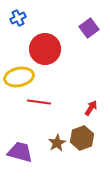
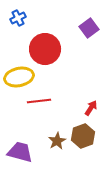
red line: moved 1 px up; rotated 15 degrees counterclockwise
brown hexagon: moved 1 px right, 2 px up
brown star: moved 2 px up
